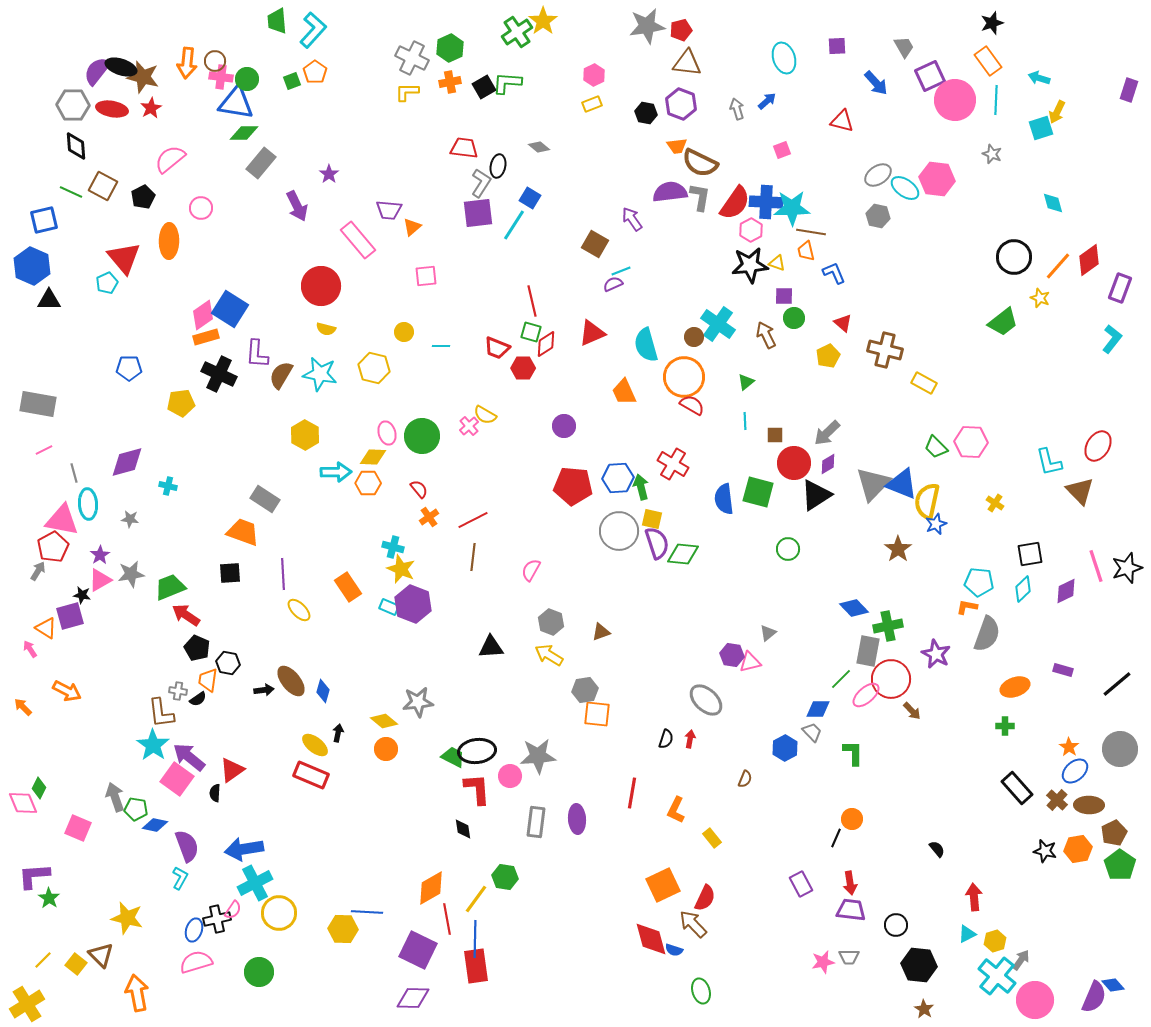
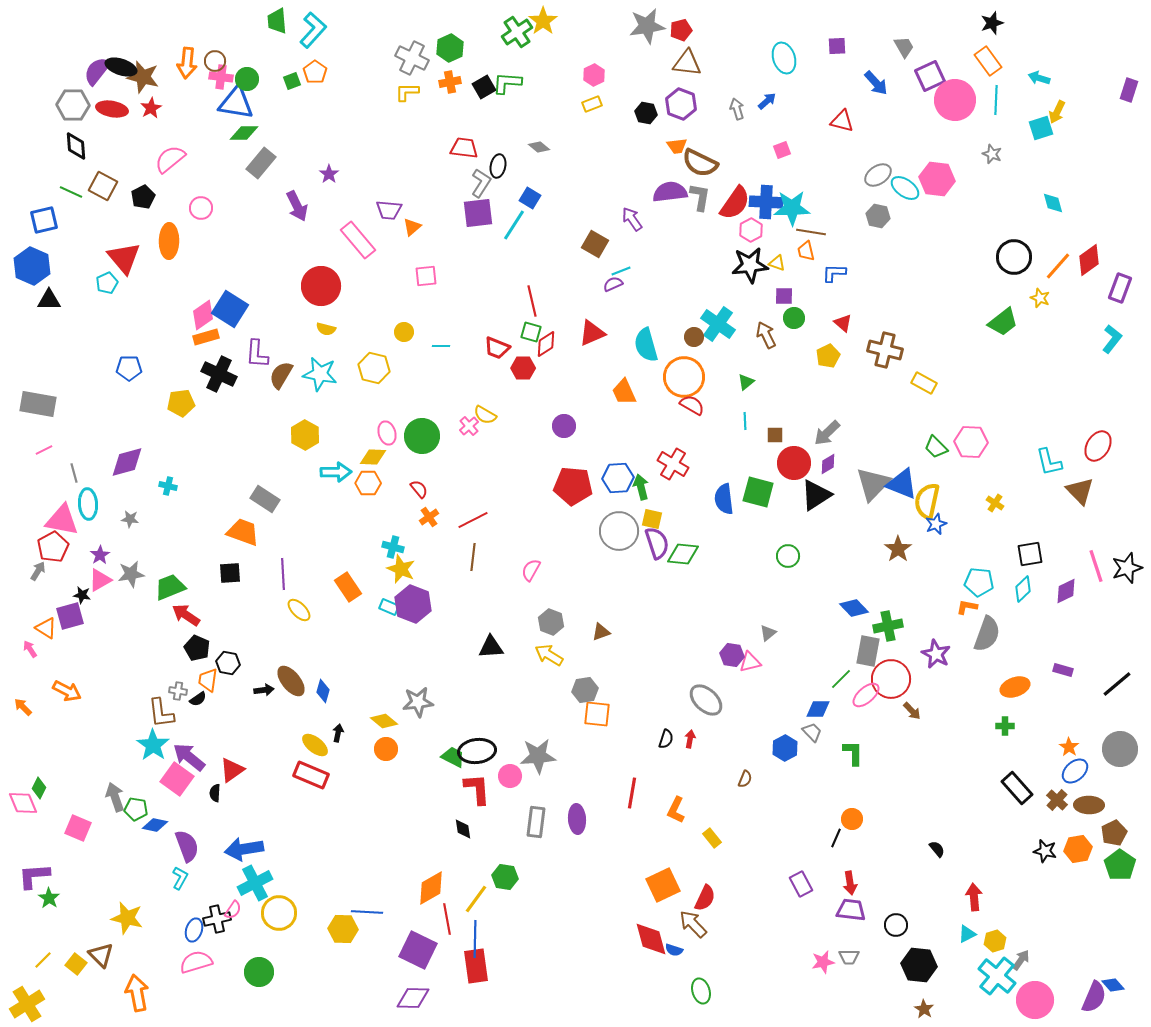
blue L-shape at (834, 273): rotated 65 degrees counterclockwise
green circle at (788, 549): moved 7 px down
